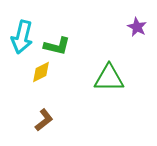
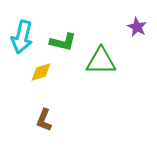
green L-shape: moved 6 px right, 4 px up
yellow diamond: rotated 10 degrees clockwise
green triangle: moved 8 px left, 17 px up
brown L-shape: rotated 150 degrees clockwise
